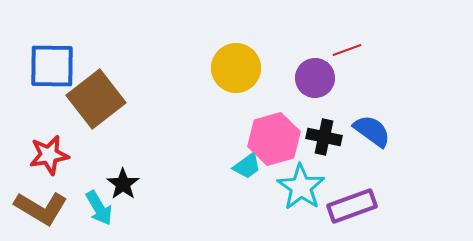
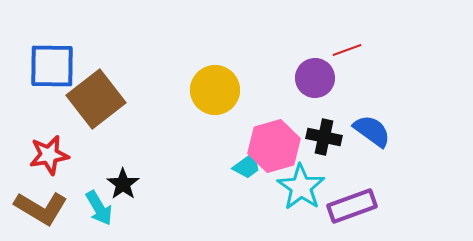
yellow circle: moved 21 px left, 22 px down
pink hexagon: moved 7 px down
